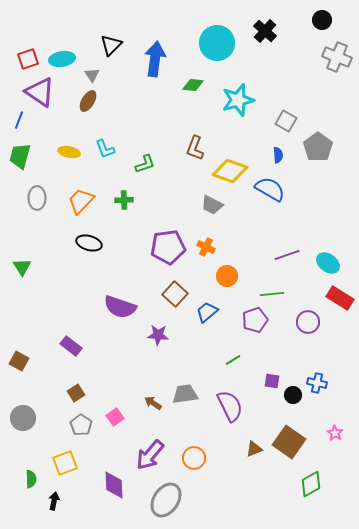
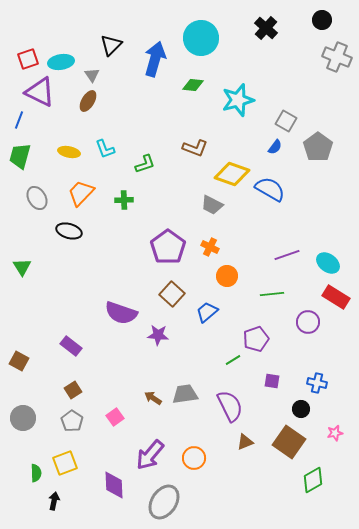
black cross at (265, 31): moved 1 px right, 3 px up
cyan circle at (217, 43): moved 16 px left, 5 px up
cyan ellipse at (62, 59): moved 1 px left, 3 px down
blue arrow at (155, 59): rotated 8 degrees clockwise
purple triangle at (40, 92): rotated 8 degrees counterclockwise
brown L-shape at (195, 148): rotated 90 degrees counterclockwise
blue semicircle at (278, 155): moved 3 px left, 8 px up; rotated 42 degrees clockwise
yellow diamond at (230, 171): moved 2 px right, 3 px down
gray ellipse at (37, 198): rotated 30 degrees counterclockwise
orange trapezoid at (81, 201): moved 8 px up
black ellipse at (89, 243): moved 20 px left, 12 px up
purple pentagon at (168, 247): rotated 28 degrees counterclockwise
orange cross at (206, 247): moved 4 px right
brown square at (175, 294): moved 3 px left
red rectangle at (340, 298): moved 4 px left, 1 px up
purple semicircle at (120, 307): moved 1 px right, 6 px down
purple pentagon at (255, 320): moved 1 px right, 19 px down
brown square at (76, 393): moved 3 px left, 3 px up
black circle at (293, 395): moved 8 px right, 14 px down
brown arrow at (153, 403): moved 5 px up
gray pentagon at (81, 425): moved 9 px left, 4 px up
pink star at (335, 433): rotated 28 degrees clockwise
brown triangle at (254, 449): moved 9 px left, 7 px up
green semicircle at (31, 479): moved 5 px right, 6 px up
green diamond at (311, 484): moved 2 px right, 4 px up
gray ellipse at (166, 500): moved 2 px left, 2 px down
